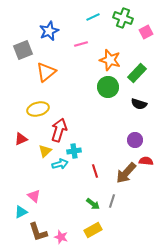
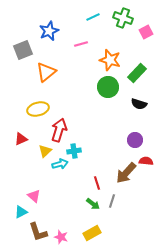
red line: moved 2 px right, 12 px down
yellow rectangle: moved 1 px left, 3 px down
